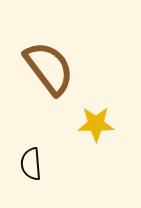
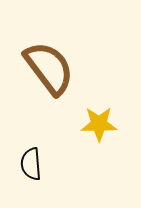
yellow star: moved 3 px right
